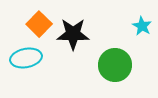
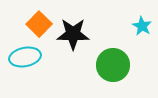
cyan ellipse: moved 1 px left, 1 px up
green circle: moved 2 px left
